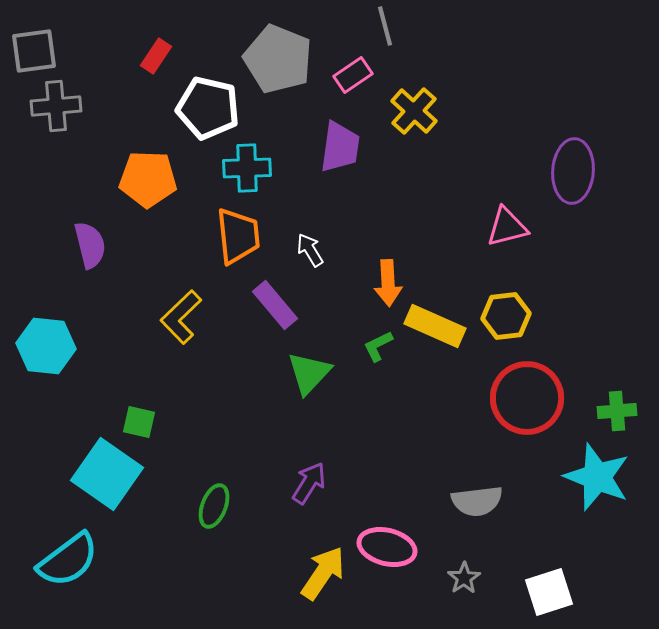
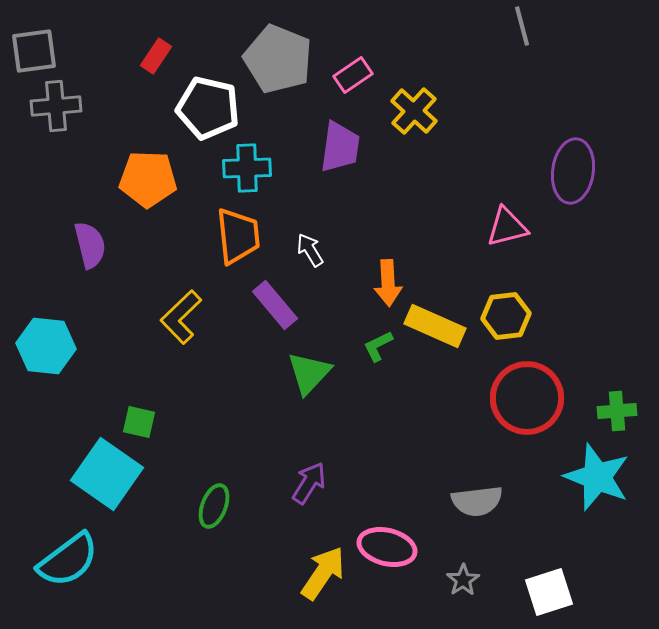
gray line: moved 137 px right
purple ellipse: rotated 4 degrees clockwise
gray star: moved 1 px left, 2 px down
